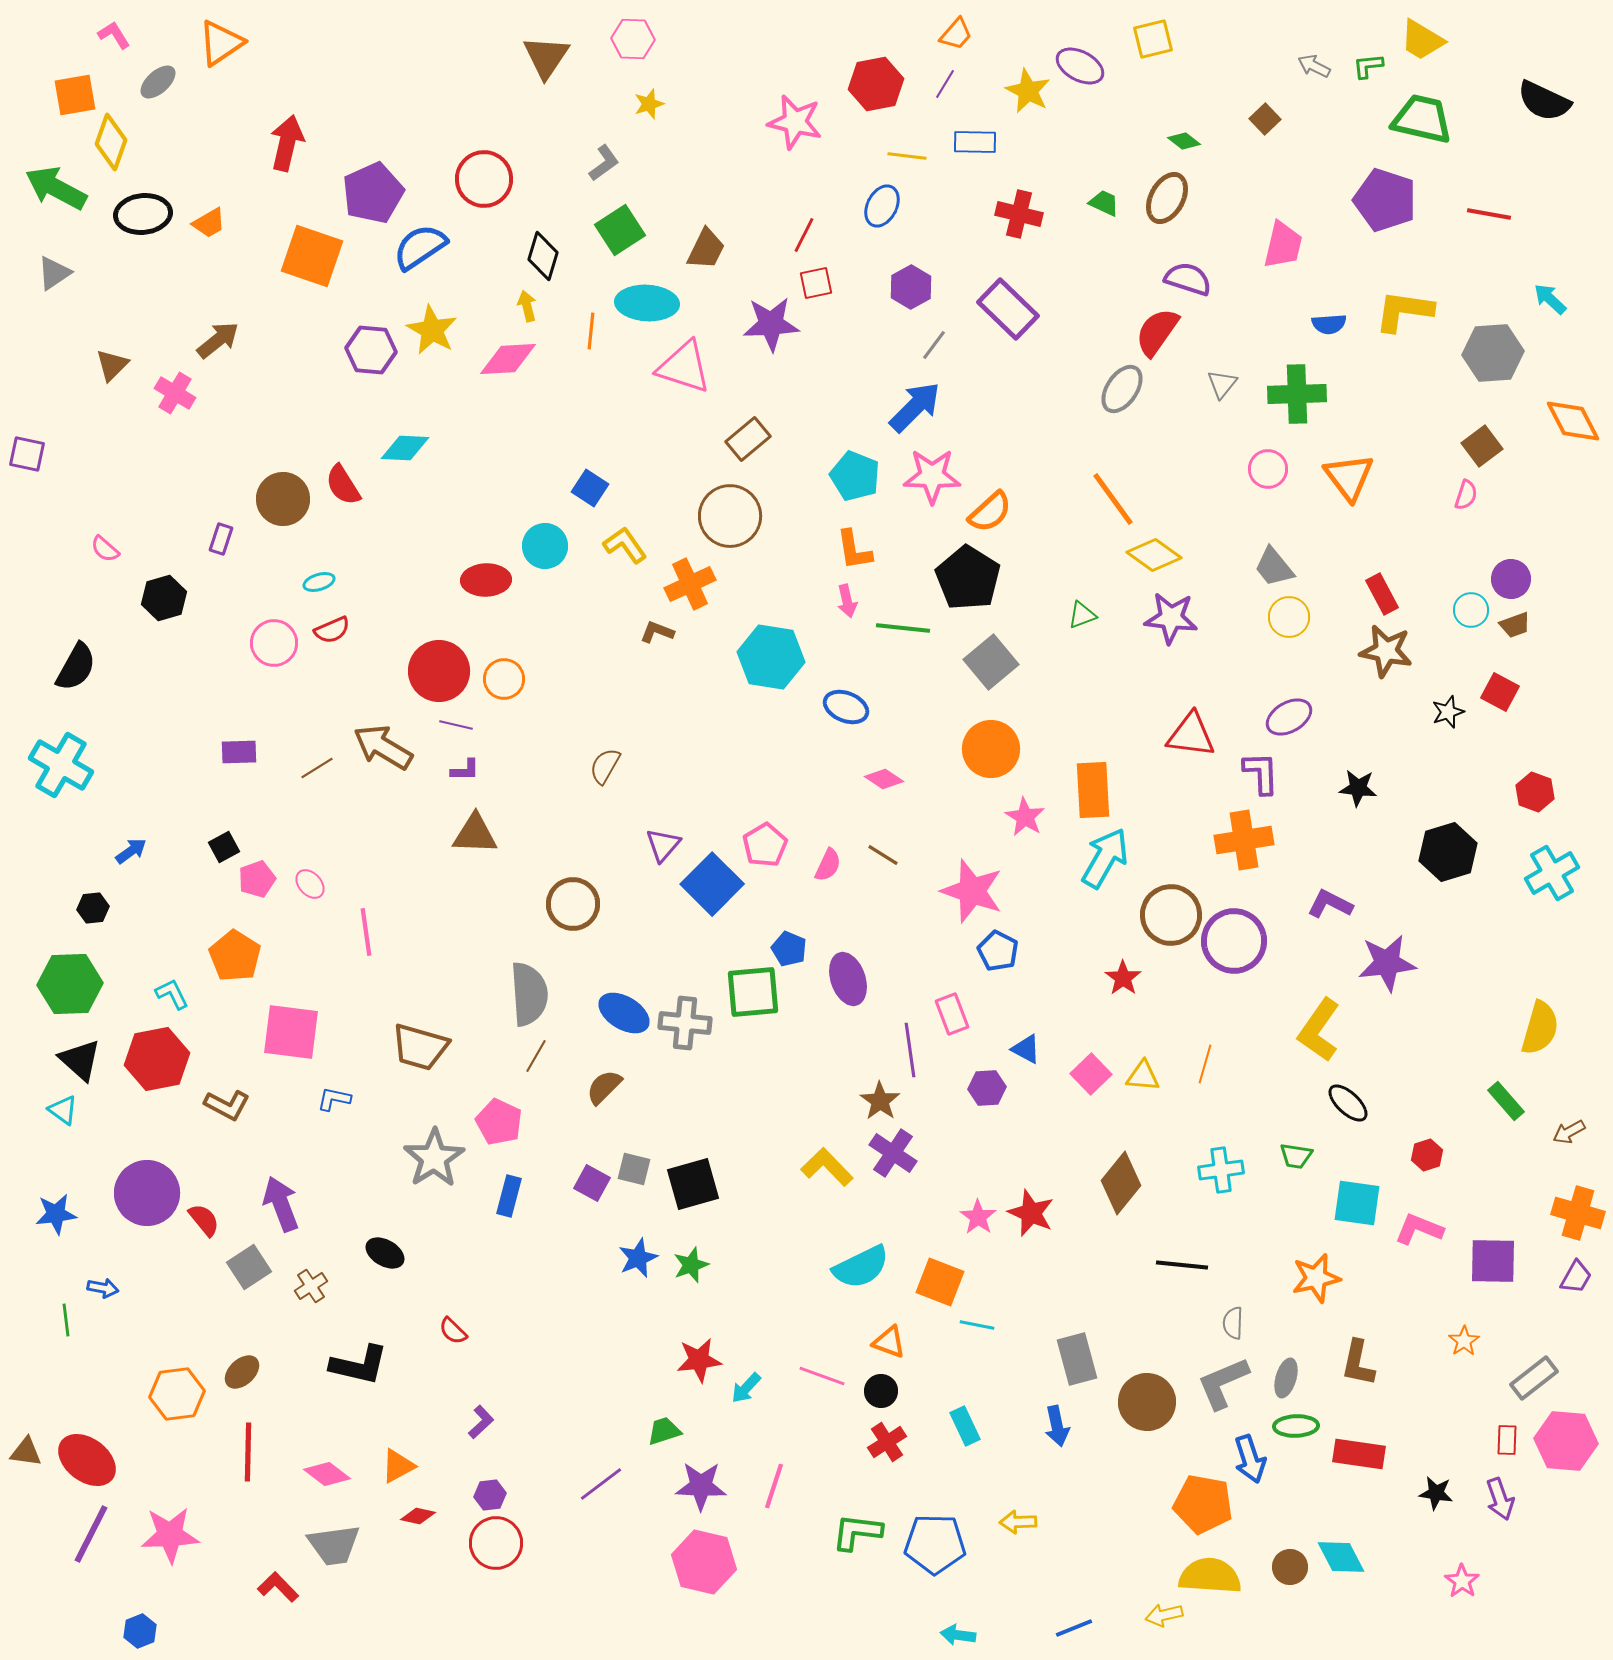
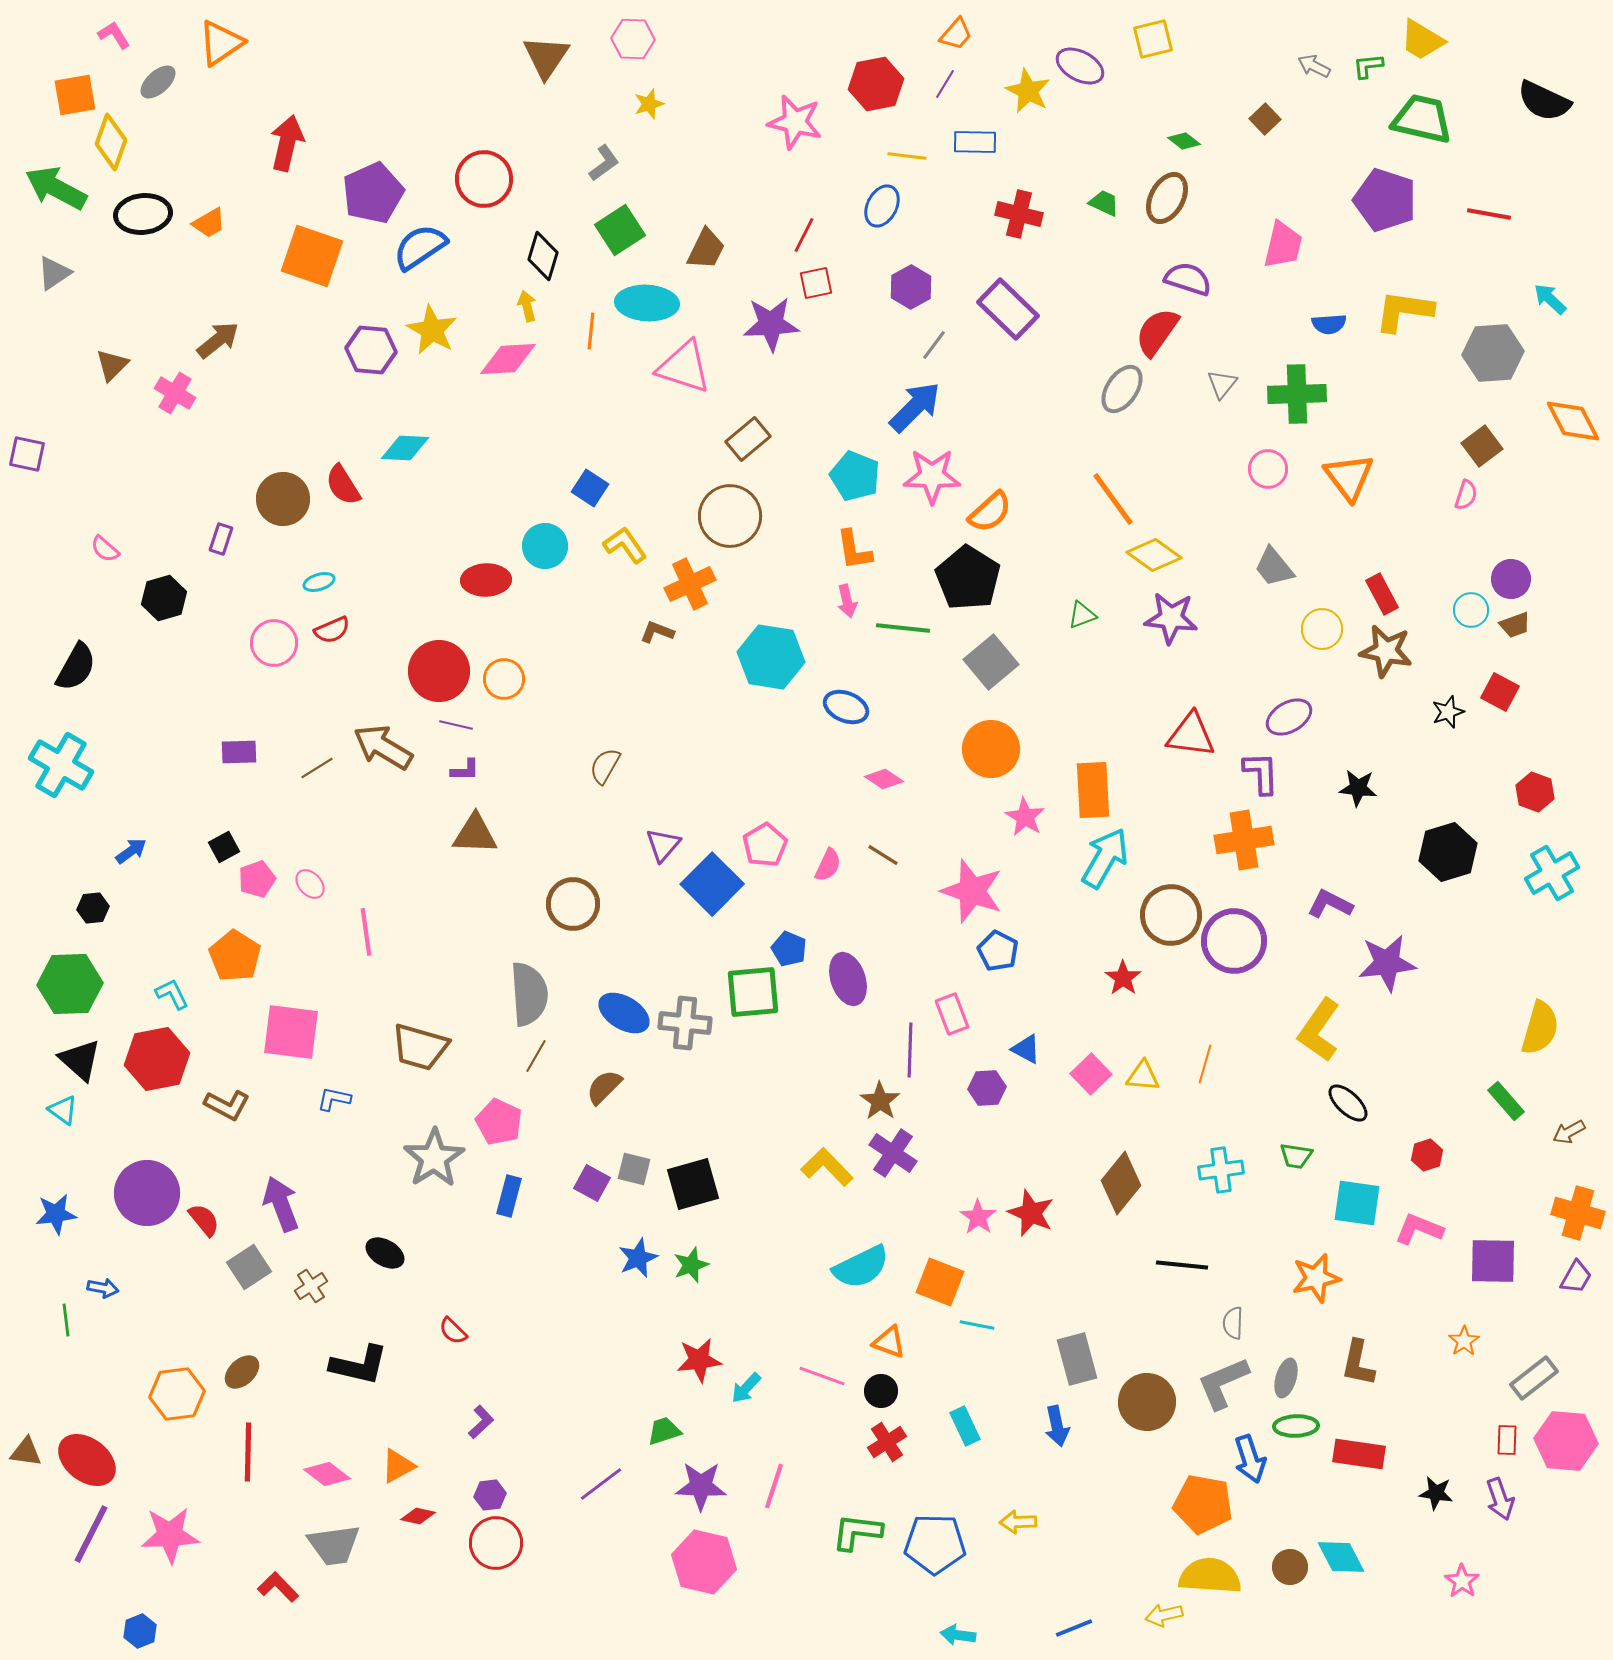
yellow circle at (1289, 617): moved 33 px right, 12 px down
purple line at (910, 1050): rotated 10 degrees clockwise
